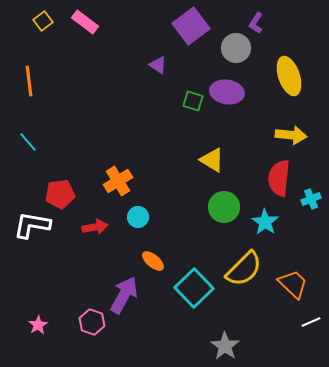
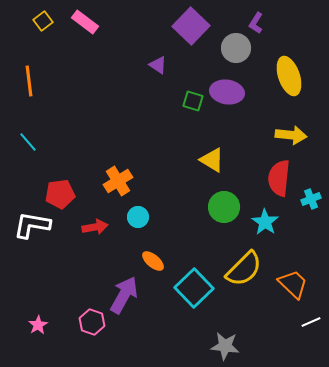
purple square: rotated 9 degrees counterclockwise
gray star: rotated 28 degrees counterclockwise
